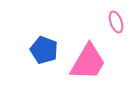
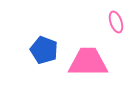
pink trapezoid: rotated 120 degrees counterclockwise
